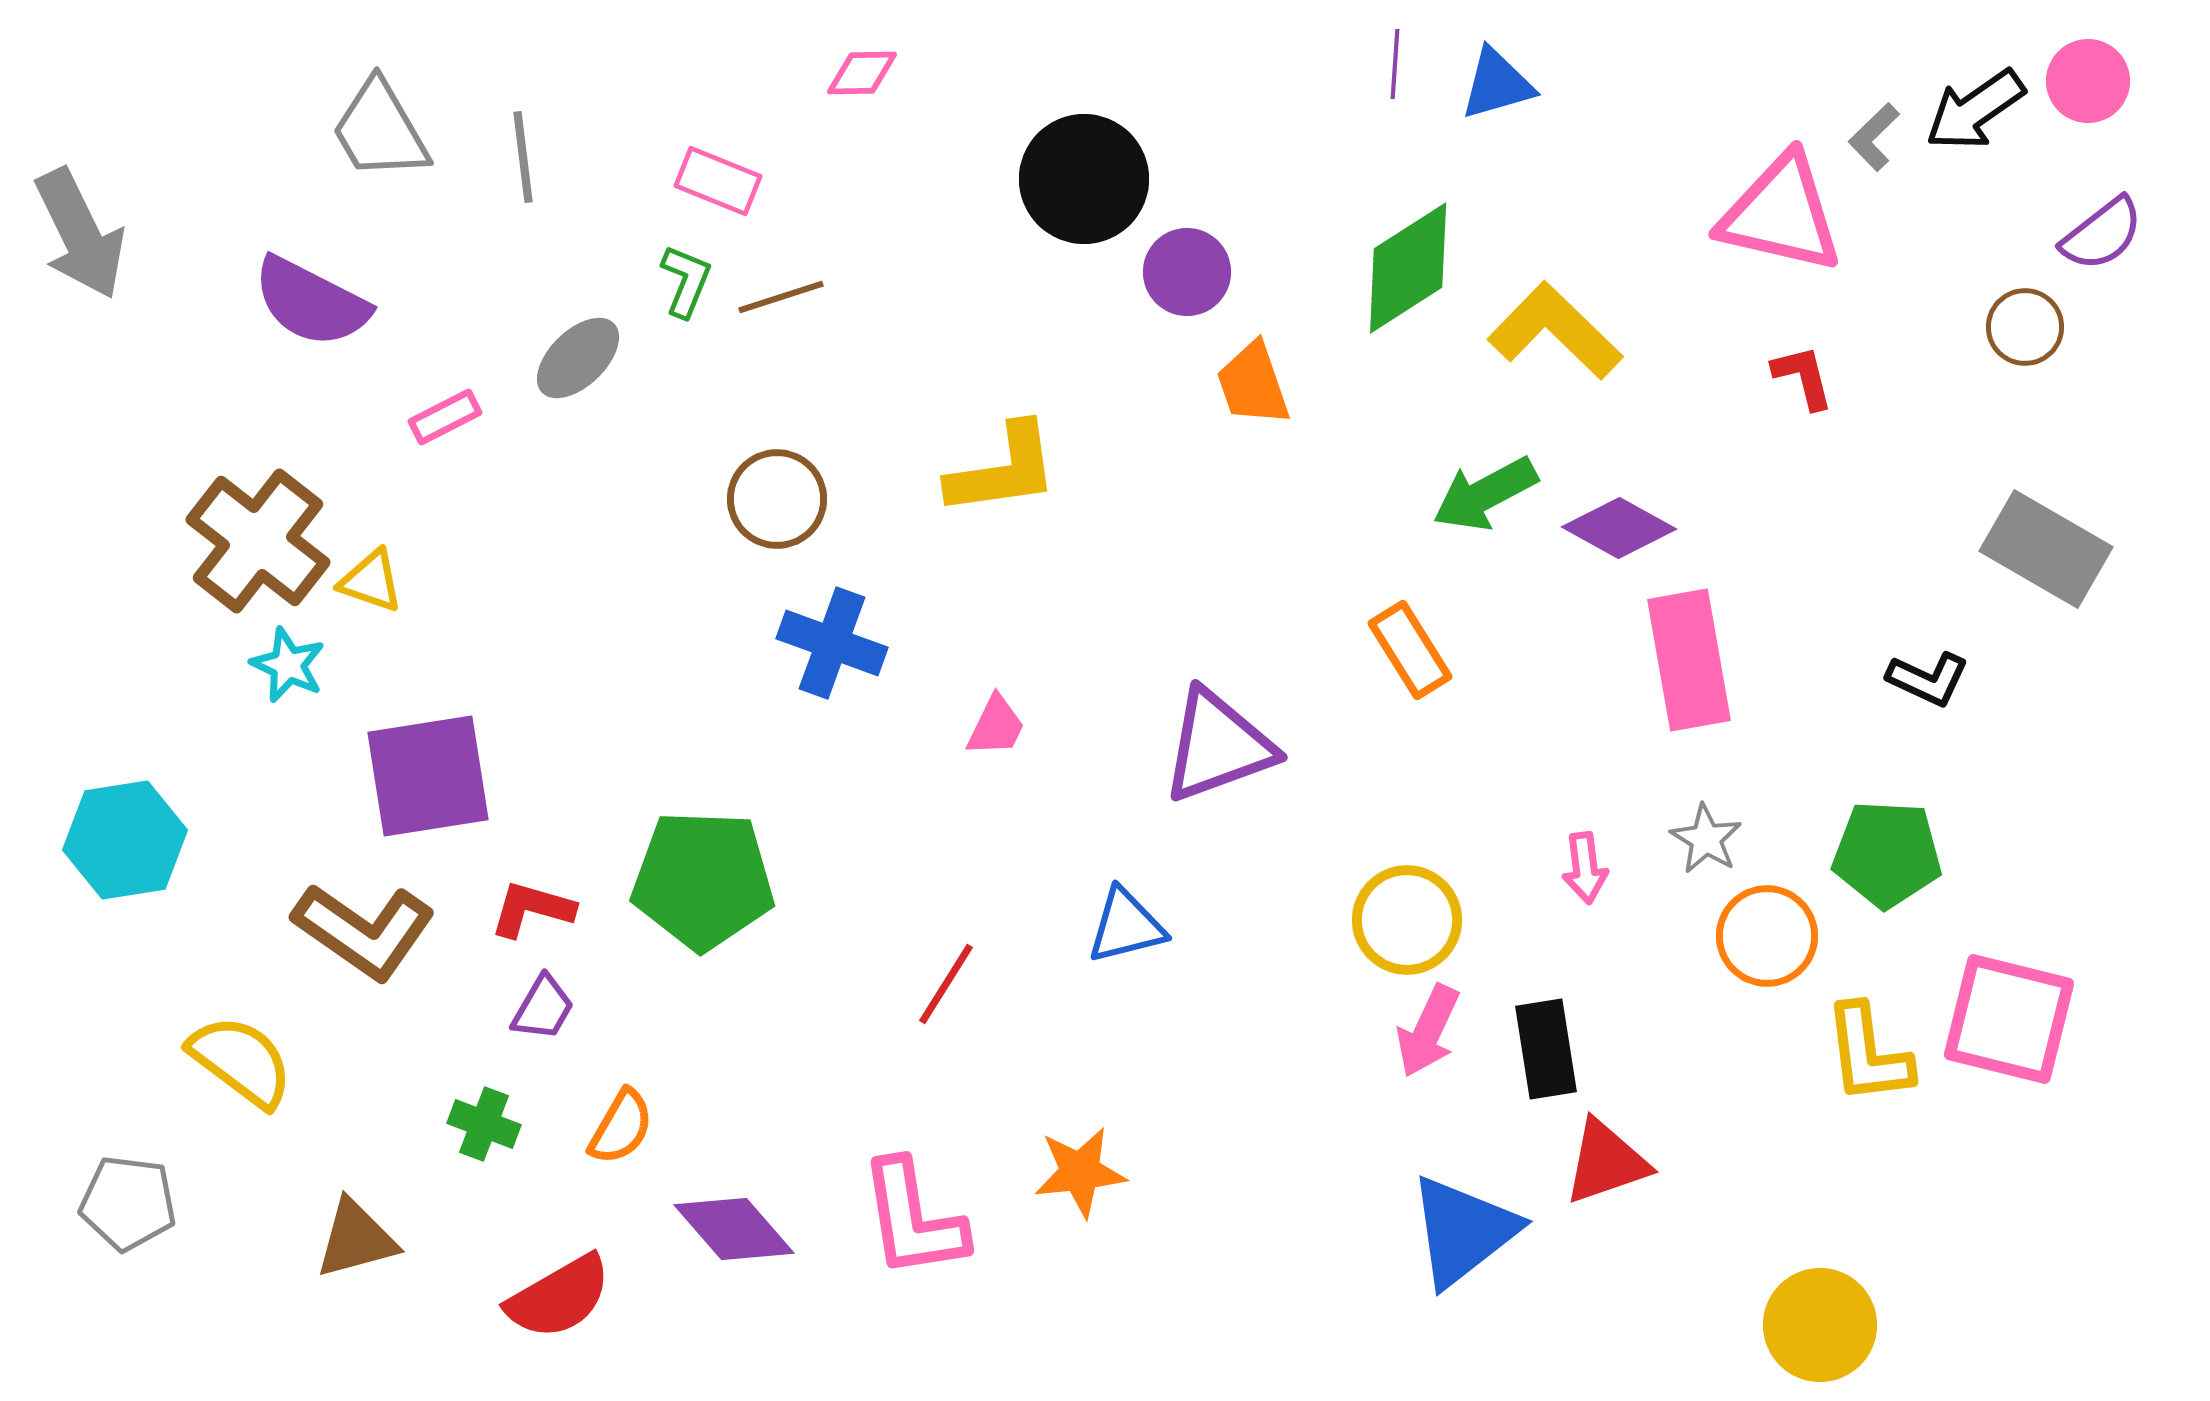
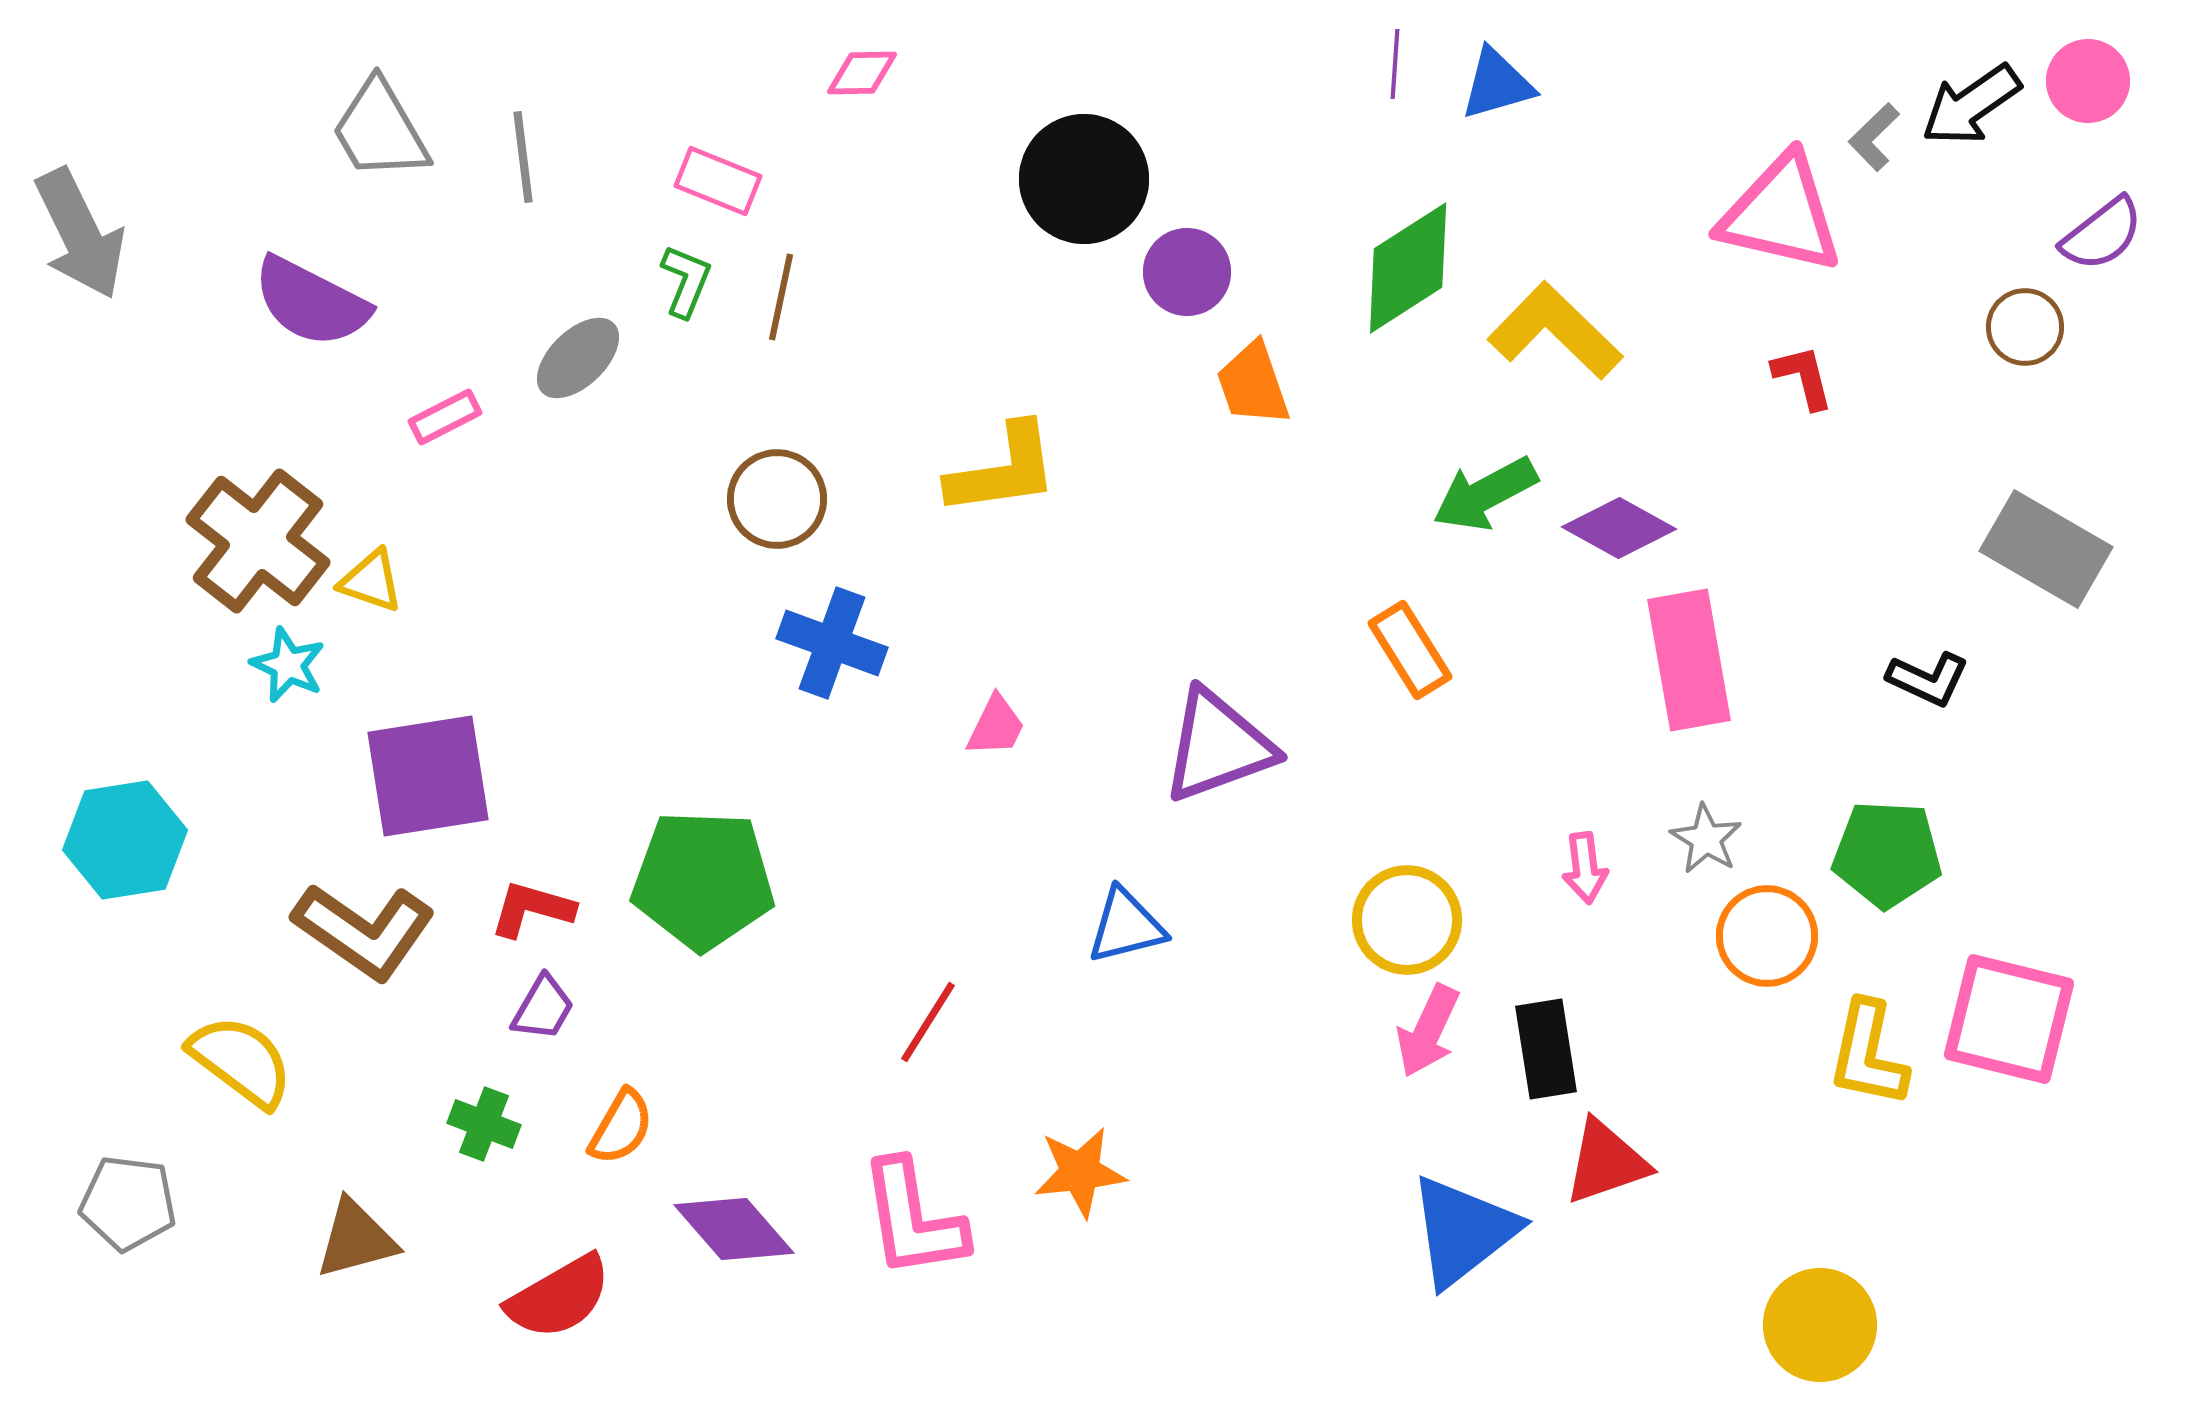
black arrow at (1975, 110): moved 4 px left, 5 px up
brown line at (781, 297): rotated 60 degrees counterclockwise
red line at (946, 984): moved 18 px left, 38 px down
yellow L-shape at (1868, 1054): rotated 19 degrees clockwise
